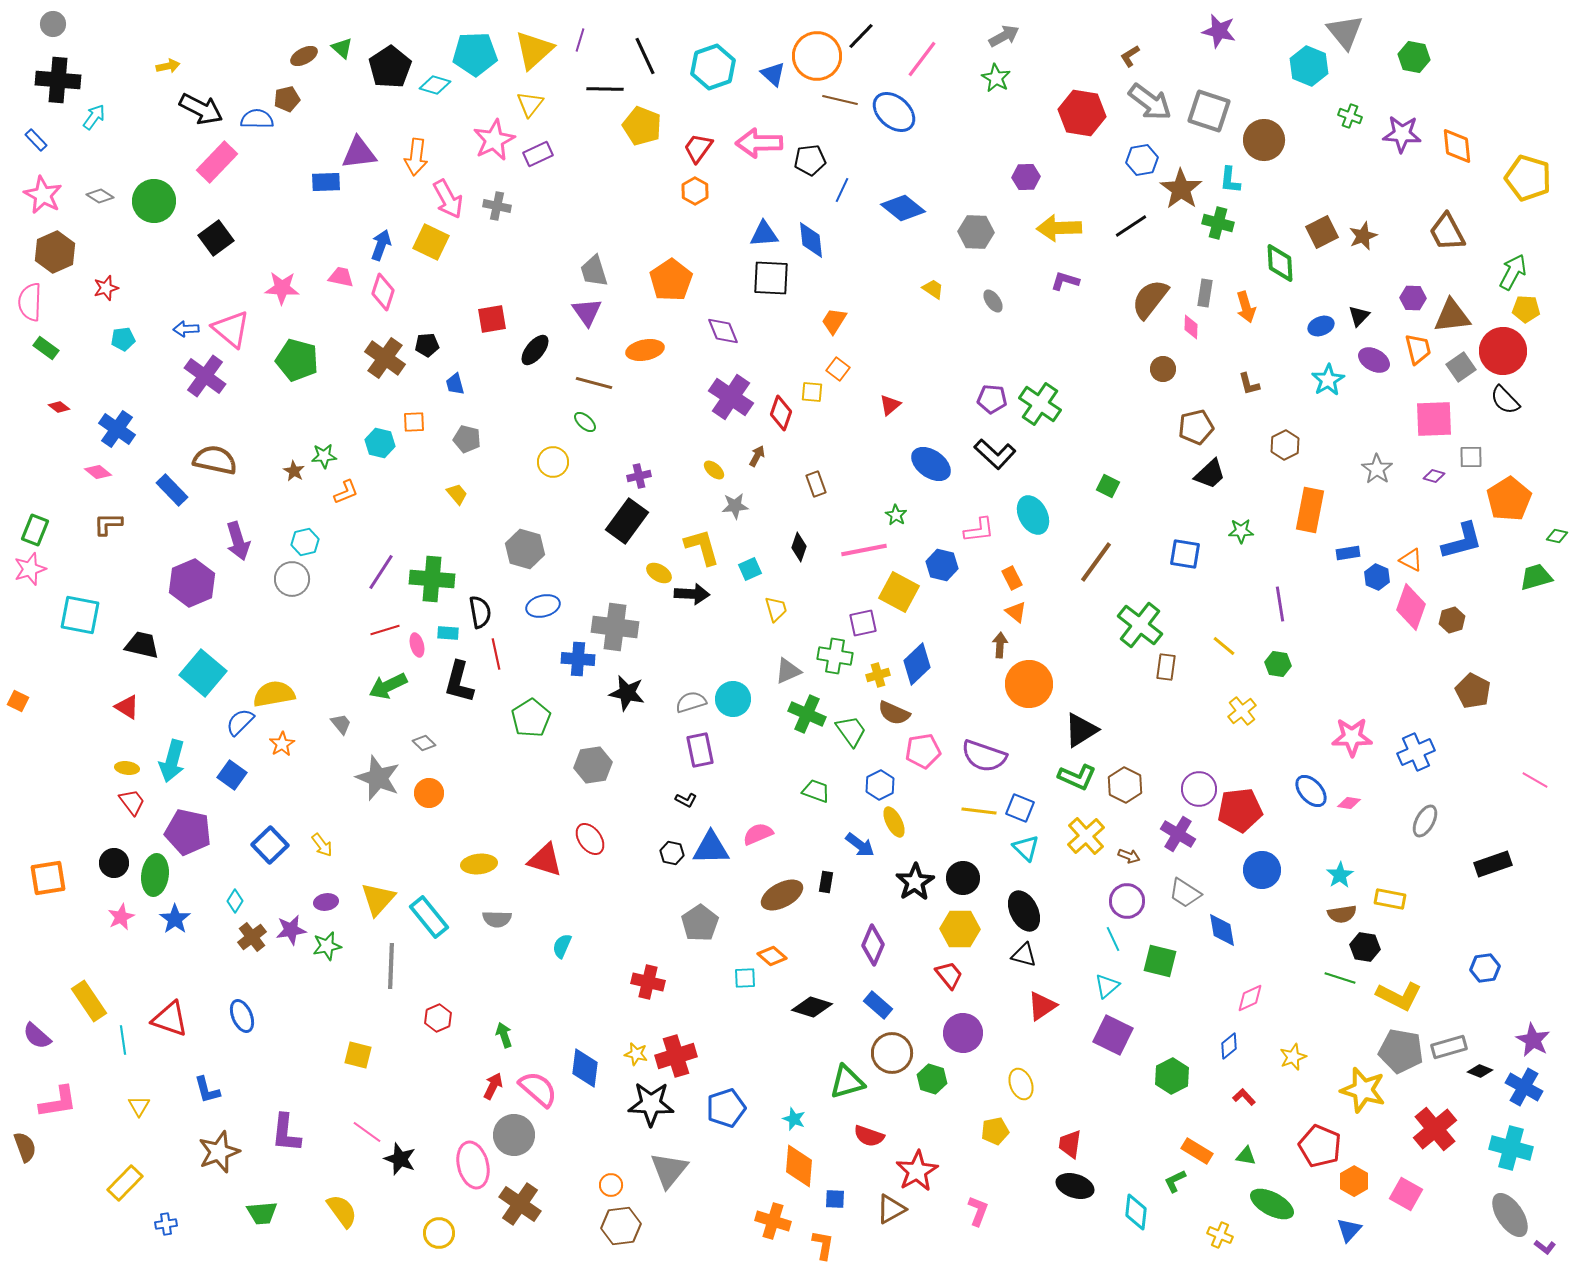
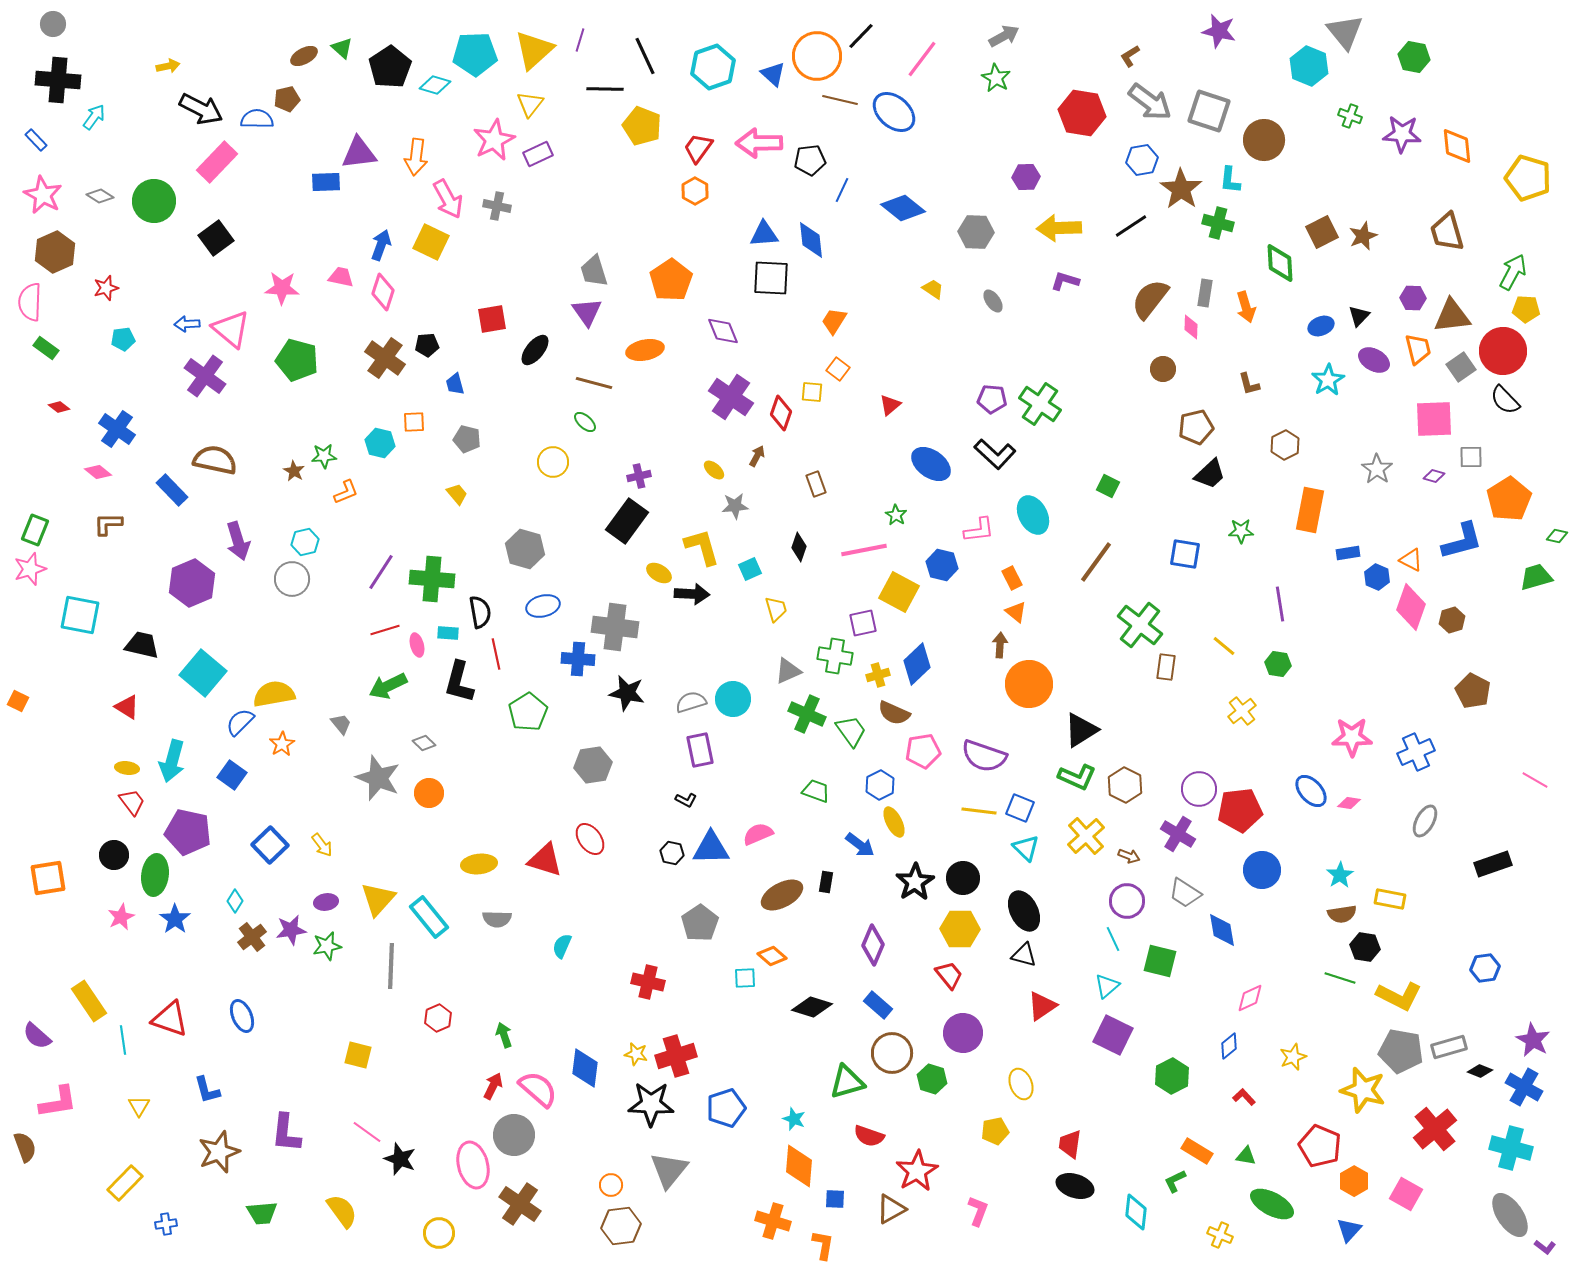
brown trapezoid at (1447, 232): rotated 12 degrees clockwise
blue arrow at (186, 329): moved 1 px right, 5 px up
green pentagon at (531, 718): moved 3 px left, 6 px up
black circle at (114, 863): moved 8 px up
